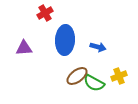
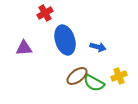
blue ellipse: rotated 20 degrees counterclockwise
